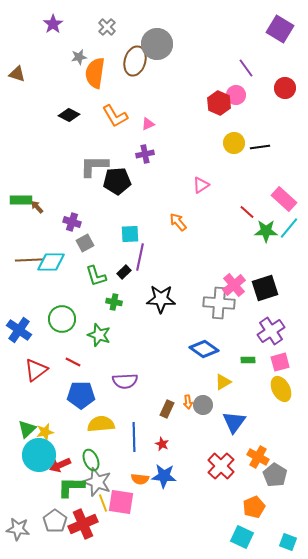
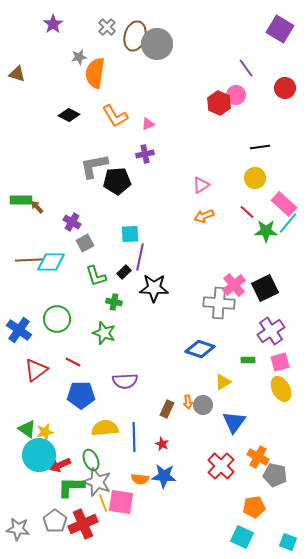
brown ellipse at (135, 61): moved 25 px up
yellow circle at (234, 143): moved 21 px right, 35 px down
gray L-shape at (94, 166): rotated 12 degrees counterclockwise
pink rectangle at (284, 199): moved 5 px down
purple cross at (72, 222): rotated 12 degrees clockwise
orange arrow at (178, 222): moved 26 px right, 6 px up; rotated 72 degrees counterclockwise
cyan line at (289, 228): moved 1 px left, 5 px up
black square at (265, 288): rotated 8 degrees counterclockwise
black star at (161, 299): moved 7 px left, 11 px up
green circle at (62, 319): moved 5 px left
green star at (99, 335): moved 5 px right, 2 px up
blue diamond at (204, 349): moved 4 px left; rotated 16 degrees counterclockwise
yellow semicircle at (101, 424): moved 4 px right, 4 px down
green triangle at (27, 429): rotated 42 degrees counterclockwise
gray pentagon at (275, 475): rotated 20 degrees counterclockwise
orange pentagon at (254, 507): rotated 15 degrees clockwise
